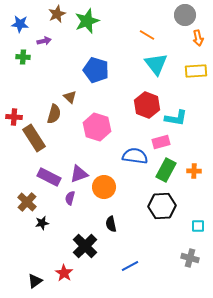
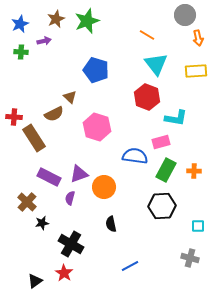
brown star: moved 1 px left, 5 px down
blue star: rotated 30 degrees counterclockwise
green cross: moved 2 px left, 5 px up
red hexagon: moved 8 px up
brown semicircle: rotated 48 degrees clockwise
black cross: moved 14 px left, 2 px up; rotated 15 degrees counterclockwise
